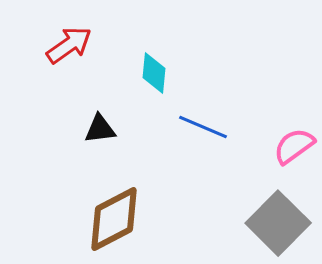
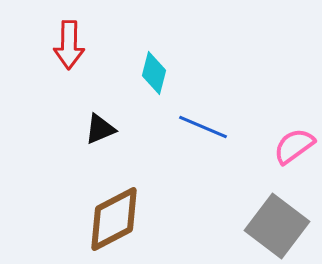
red arrow: rotated 126 degrees clockwise
cyan diamond: rotated 9 degrees clockwise
black triangle: rotated 16 degrees counterclockwise
gray square: moved 1 px left, 3 px down; rotated 8 degrees counterclockwise
